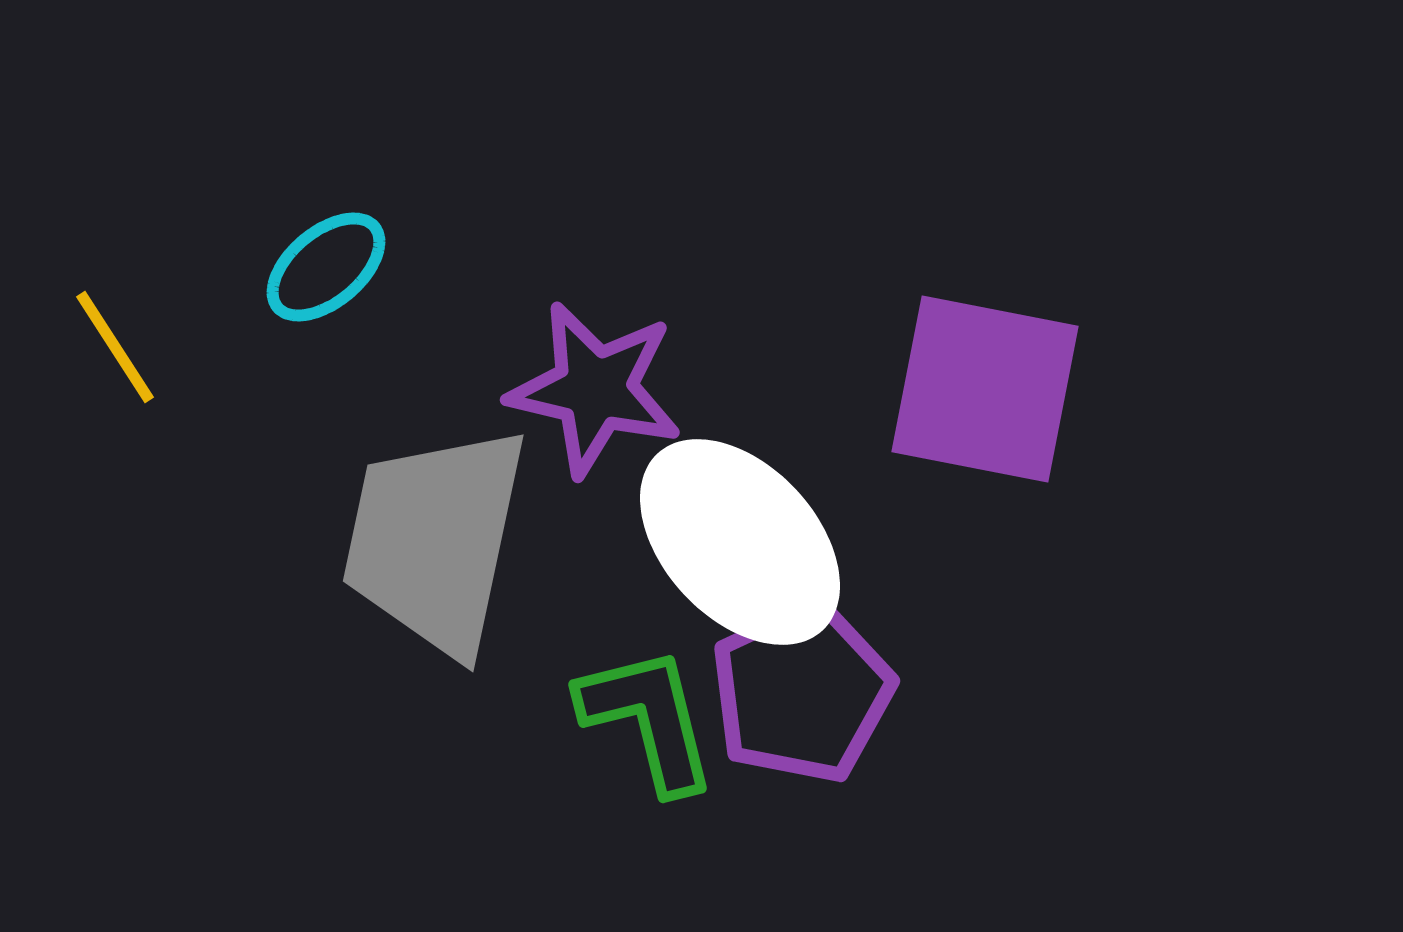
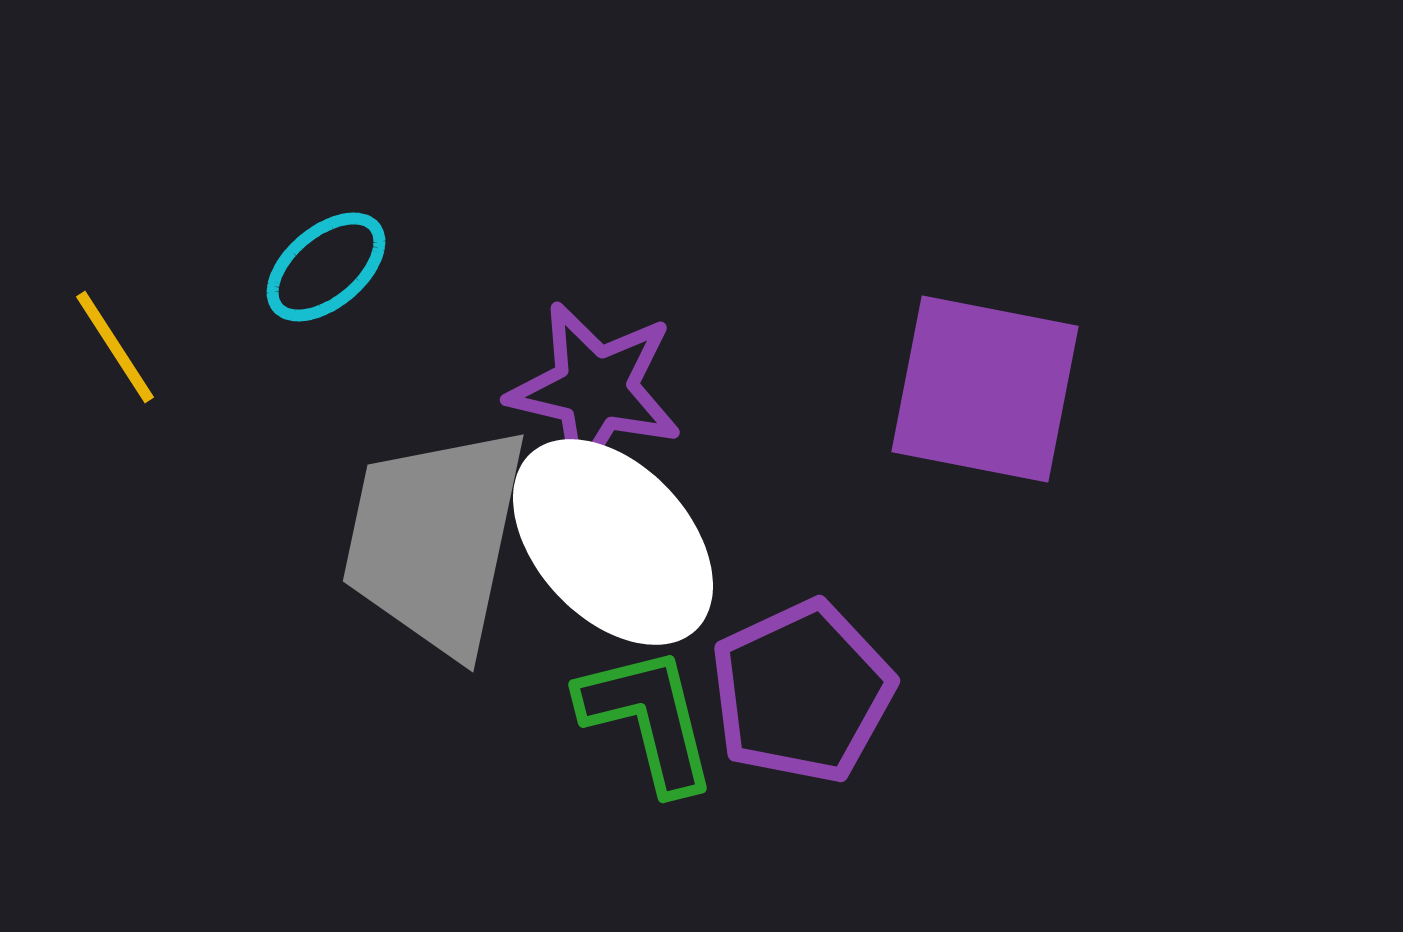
white ellipse: moved 127 px left
